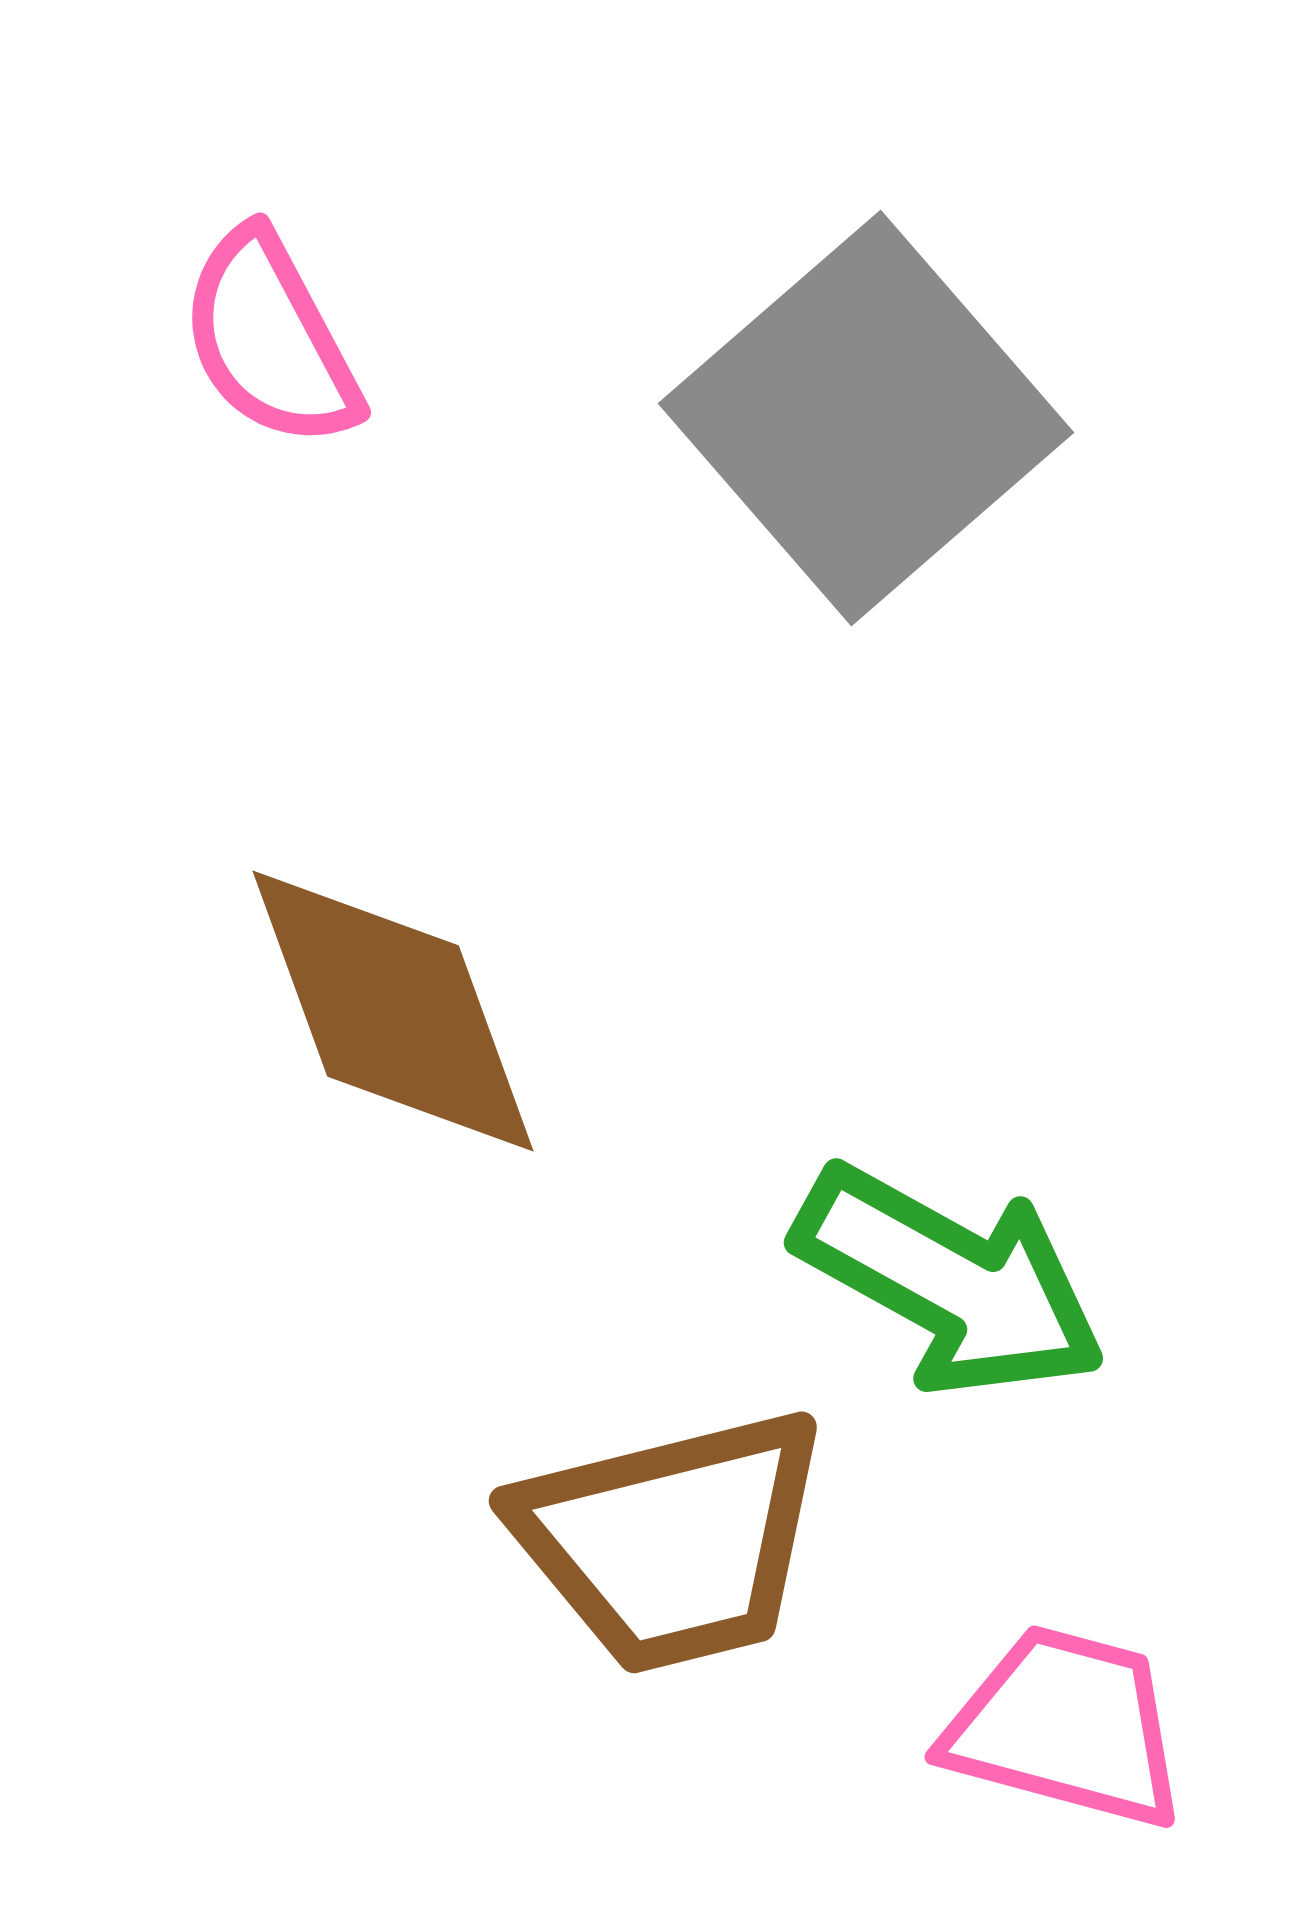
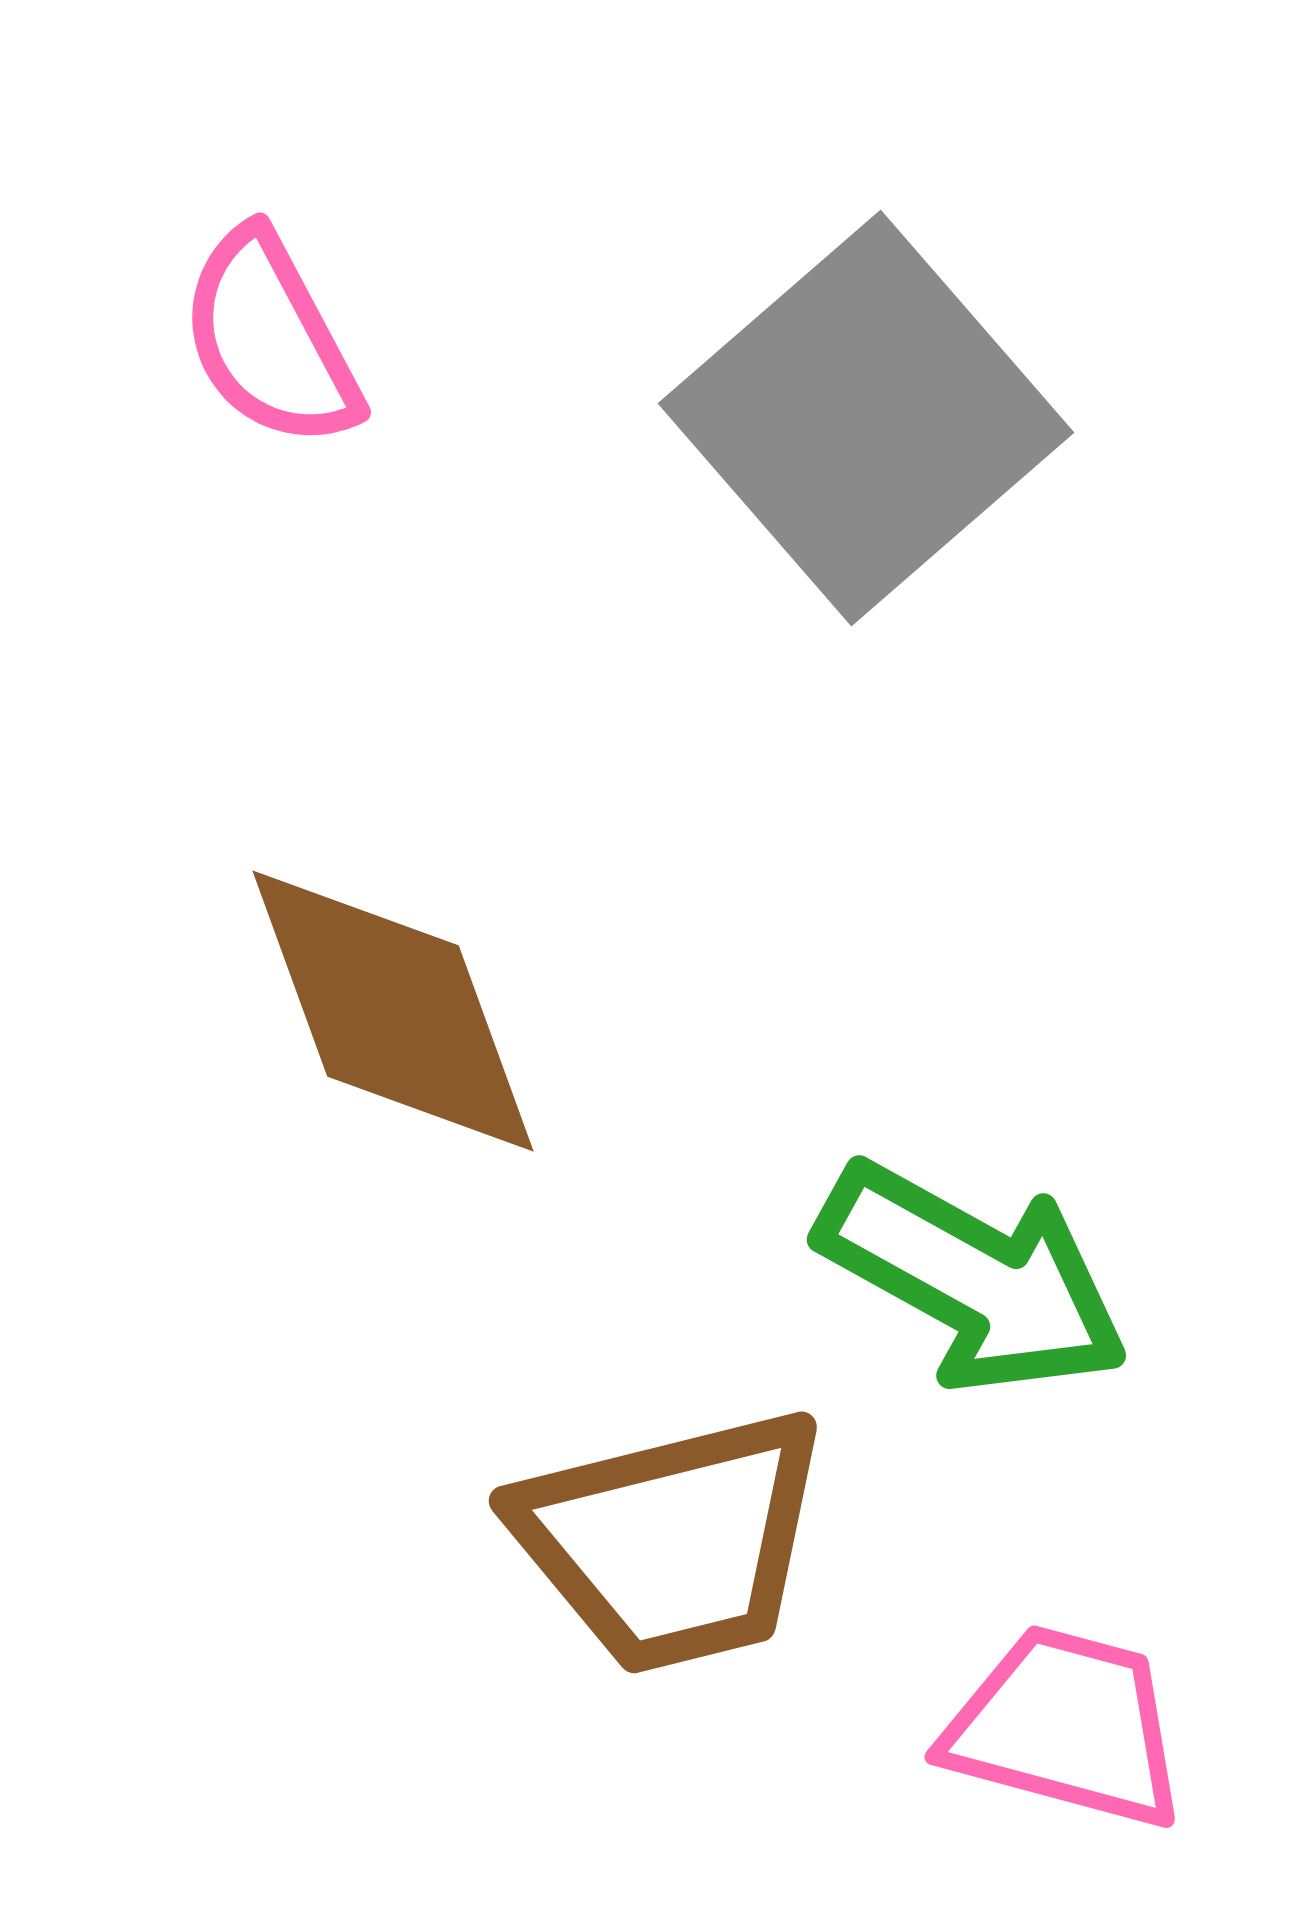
green arrow: moved 23 px right, 3 px up
